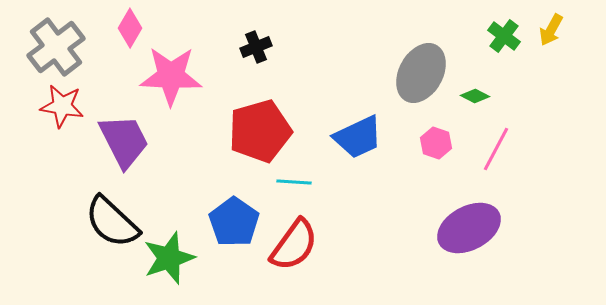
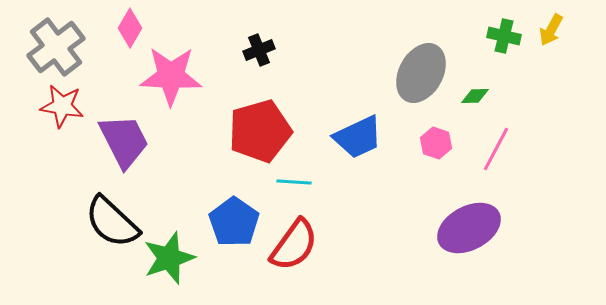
green cross: rotated 24 degrees counterclockwise
black cross: moved 3 px right, 3 px down
green diamond: rotated 28 degrees counterclockwise
